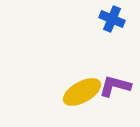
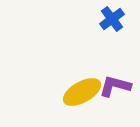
blue cross: rotated 30 degrees clockwise
